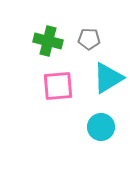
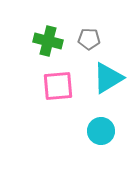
cyan circle: moved 4 px down
